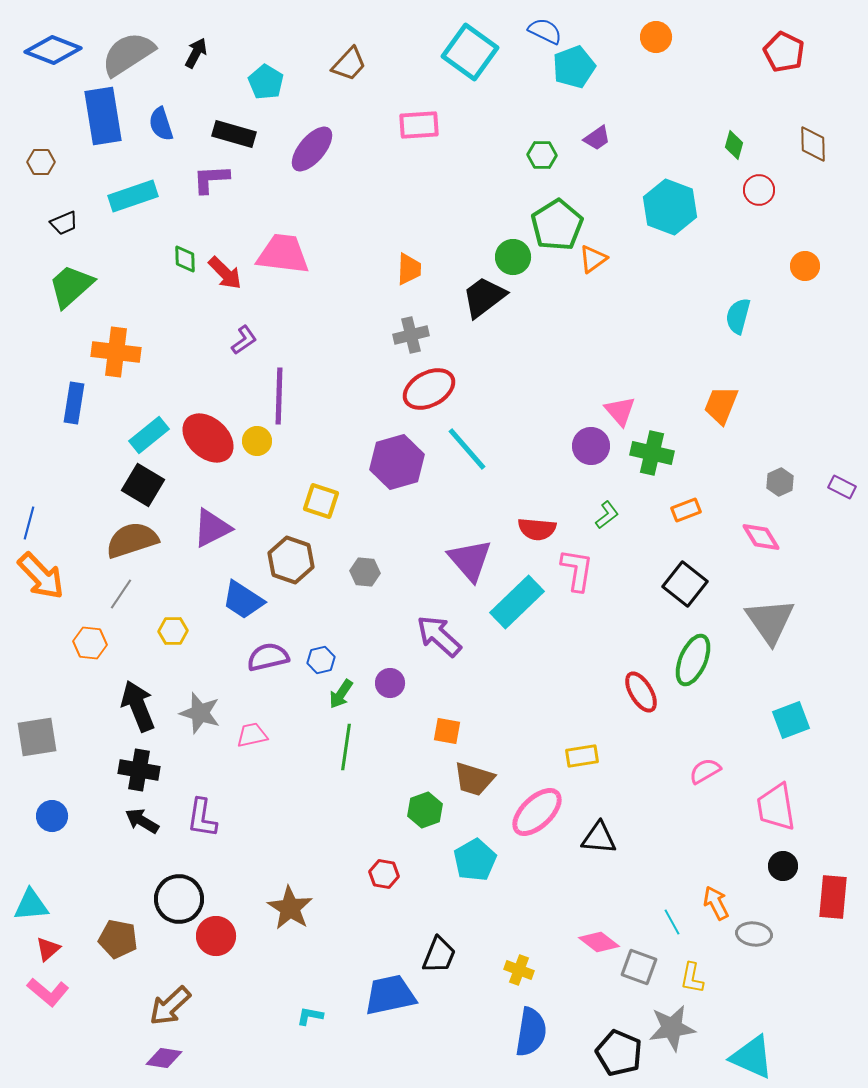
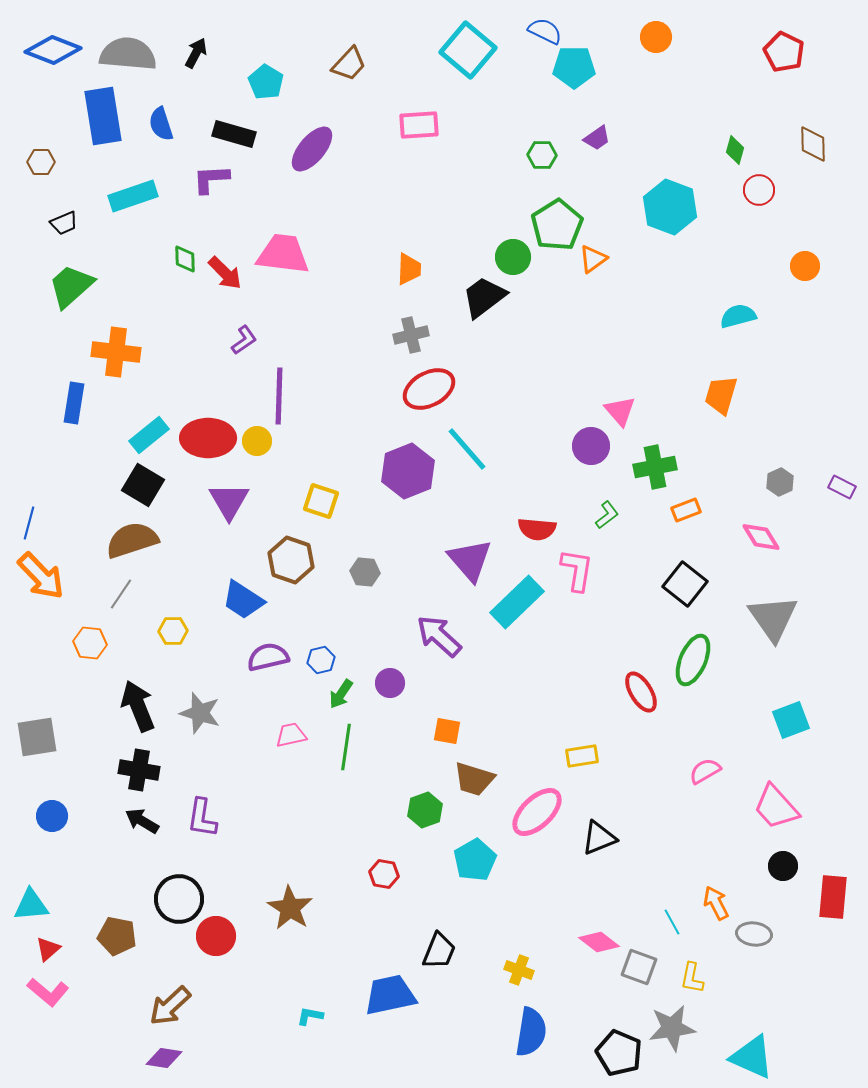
cyan square at (470, 52): moved 2 px left, 2 px up; rotated 4 degrees clockwise
gray semicircle at (128, 54): rotated 38 degrees clockwise
cyan pentagon at (574, 67): rotated 21 degrees clockwise
green diamond at (734, 145): moved 1 px right, 5 px down
cyan semicircle at (738, 316): rotated 60 degrees clockwise
orange trapezoid at (721, 405): moved 10 px up; rotated 6 degrees counterclockwise
red ellipse at (208, 438): rotated 42 degrees counterclockwise
green cross at (652, 453): moved 3 px right, 14 px down; rotated 24 degrees counterclockwise
purple hexagon at (397, 462): moved 11 px right, 9 px down; rotated 6 degrees counterclockwise
purple triangle at (212, 528): moved 17 px right, 27 px up; rotated 33 degrees counterclockwise
gray triangle at (770, 621): moved 3 px right, 3 px up
pink trapezoid at (252, 735): moved 39 px right
pink trapezoid at (776, 807): rotated 33 degrees counterclockwise
black triangle at (599, 838): rotated 27 degrees counterclockwise
brown pentagon at (118, 939): moved 1 px left, 3 px up
black trapezoid at (439, 955): moved 4 px up
